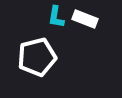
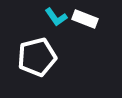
cyan L-shape: rotated 45 degrees counterclockwise
